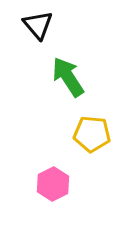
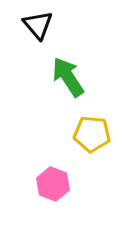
pink hexagon: rotated 12 degrees counterclockwise
